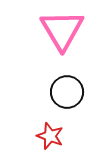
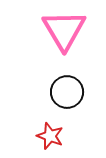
pink triangle: moved 2 px right
